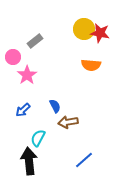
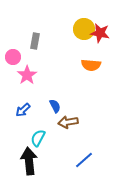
gray rectangle: rotated 42 degrees counterclockwise
